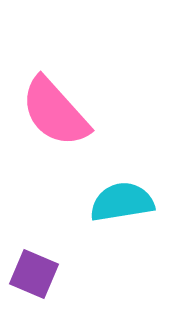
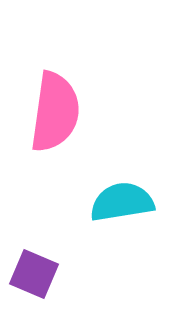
pink semicircle: rotated 130 degrees counterclockwise
